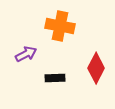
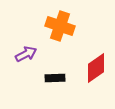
orange cross: rotated 8 degrees clockwise
red diamond: rotated 28 degrees clockwise
